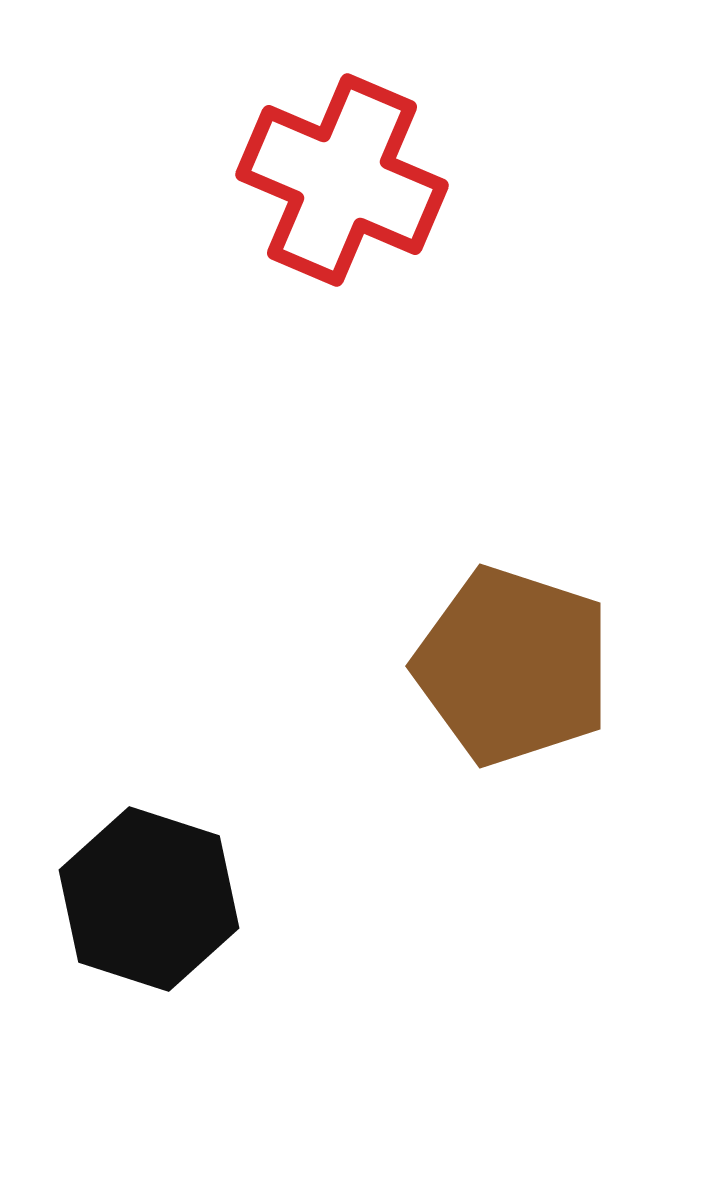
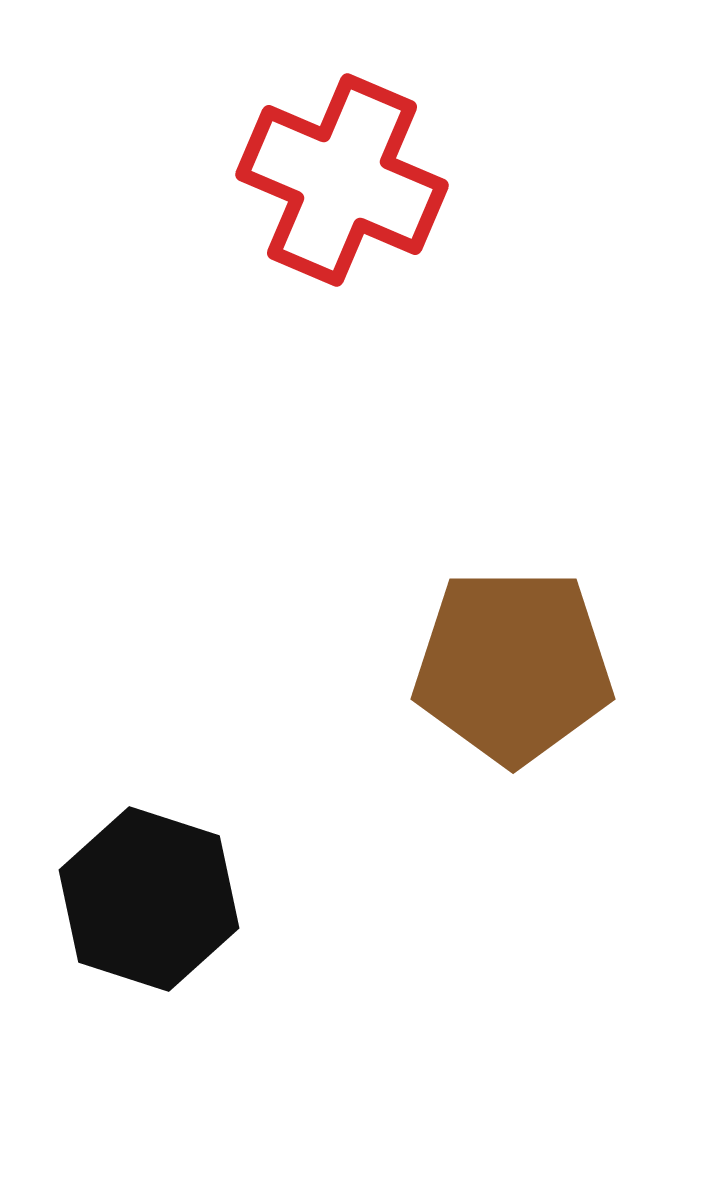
brown pentagon: rotated 18 degrees counterclockwise
